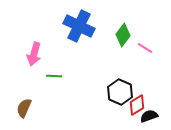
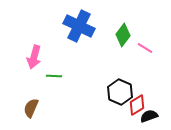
pink arrow: moved 3 px down
brown semicircle: moved 7 px right
